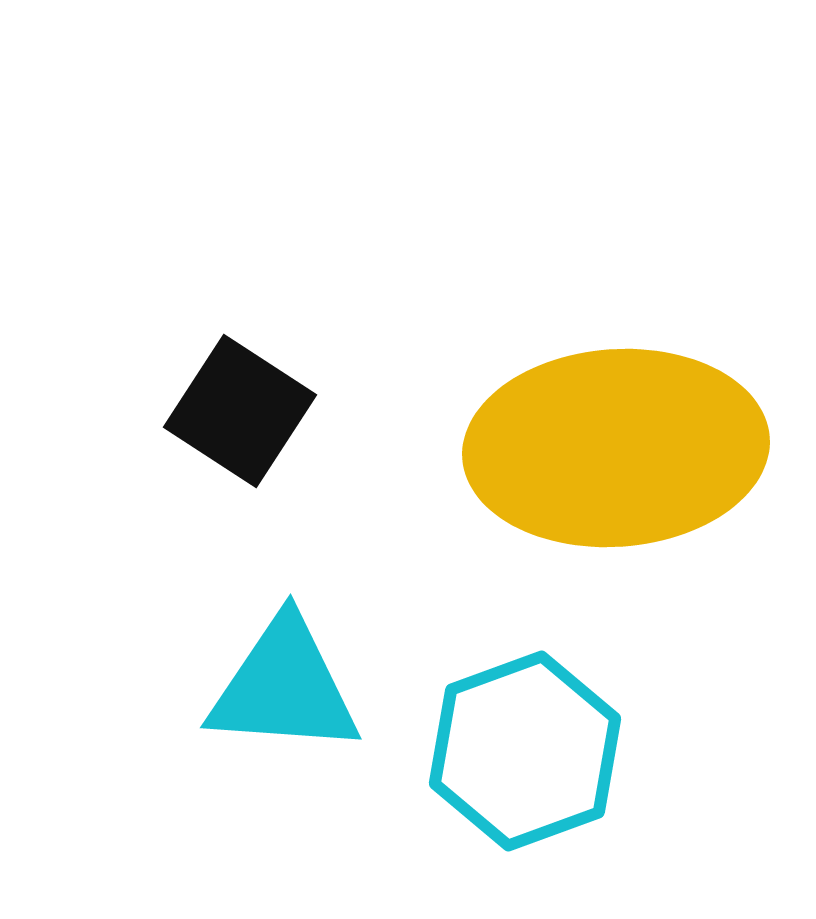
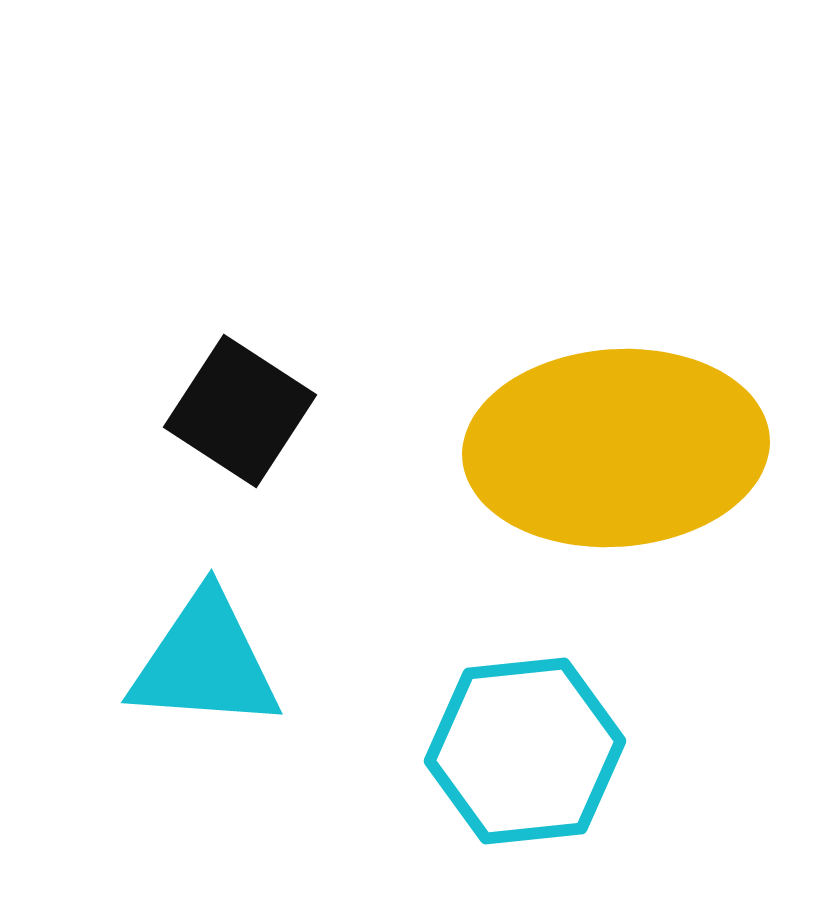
cyan triangle: moved 79 px left, 25 px up
cyan hexagon: rotated 14 degrees clockwise
